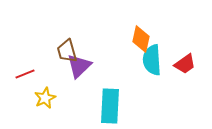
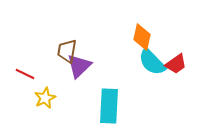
orange diamond: moved 1 px right, 2 px up
brown trapezoid: rotated 25 degrees clockwise
cyan semicircle: moved 2 px down; rotated 40 degrees counterclockwise
red trapezoid: moved 9 px left
red line: rotated 48 degrees clockwise
cyan rectangle: moved 1 px left
